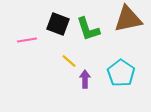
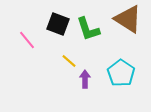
brown triangle: rotated 44 degrees clockwise
pink line: rotated 60 degrees clockwise
